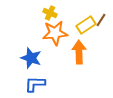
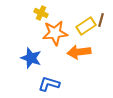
yellow cross: moved 9 px left
brown line: rotated 16 degrees counterclockwise
yellow rectangle: moved 1 px down
orange arrow: rotated 95 degrees counterclockwise
blue L-shape: moved 14 px right; rotated 15 degrees clockwise
